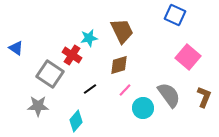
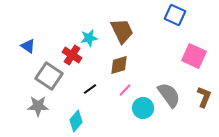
blue triangle: moved 12 px right, 2 px up
pink square: moved 6 px right, 1 px up; rotated 15 degrees counterclockwise
gray square: moved 1 px left, 2 px down
